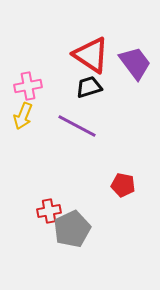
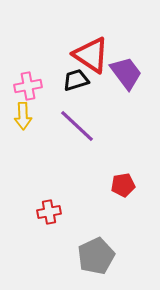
purple trapezoid: moved 9 px left, 10 px down
black trapezoid: moved 13 px left, 7 px up
yellow arrow: rotated 24 degrees counterclockwise
purple line: rotated 15 degrees clockwise
red pentagon: rotated 20 degrees counterclockwise
red cross: moved 1 px down
gray pentagon: moved 24 px right, 27 px down
